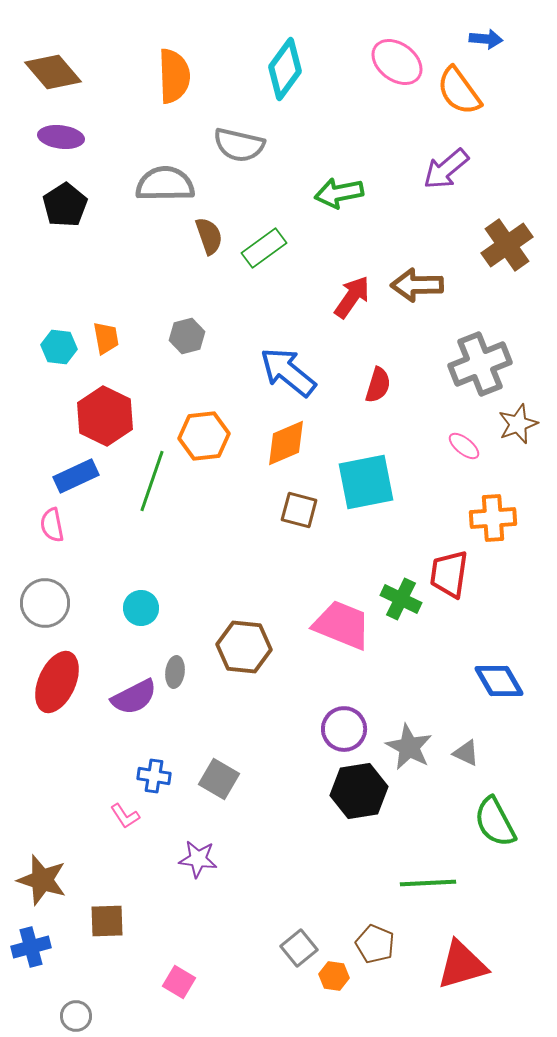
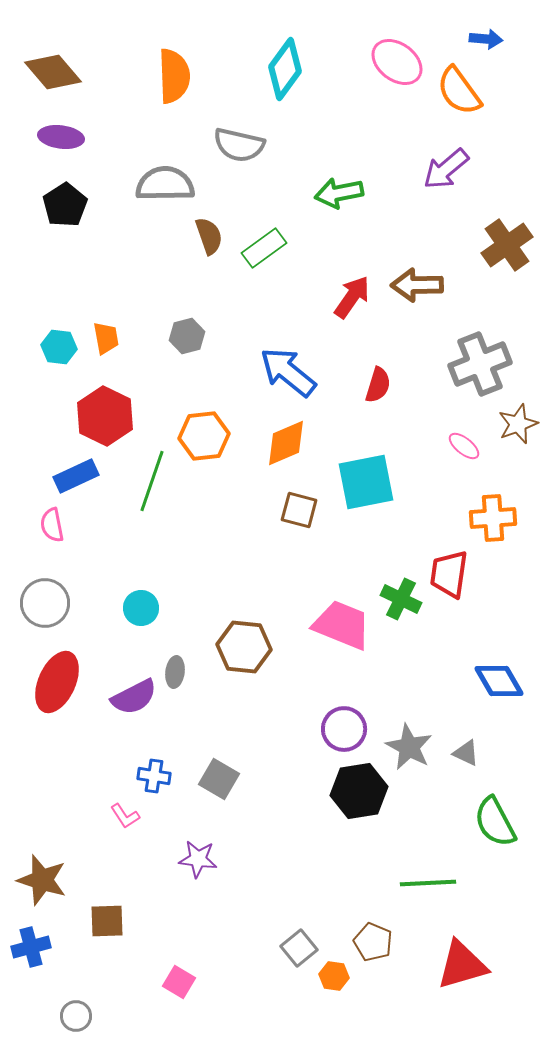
brown pentagon at (375, 944): moved 2 px left, 2 px up
